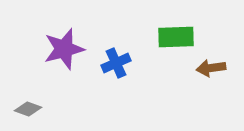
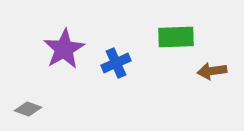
purple star: rotated 15 degrees counterclockwise
brown arrow: moved 1 px right, 3 px down
